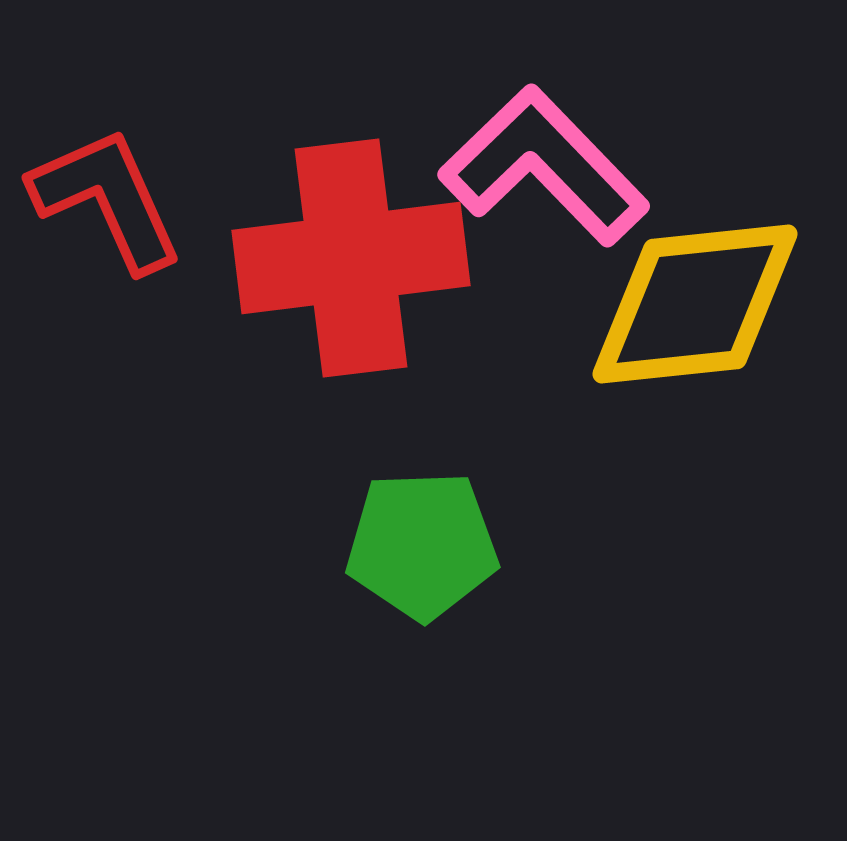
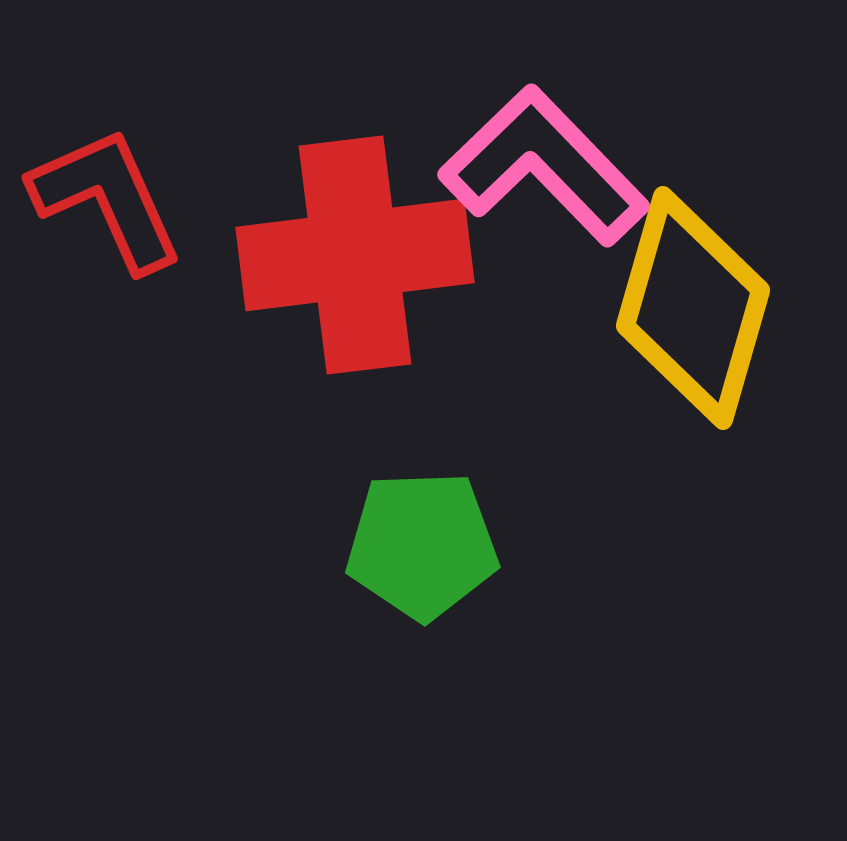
red cross: moved 4 px right, 3 px up
yellow diamond: moved 2 px left, 4 px down; rotated 68 degrees counterclockwise
